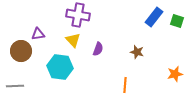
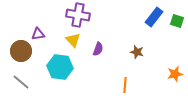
gray line: moved 6 px right, 4 px up; rotated 42 degrees clockwise
